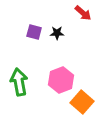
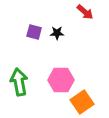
red arrow: moved 2 px right, 1 px up
pink hexagon: rotated 20 degrees clockwise
orange square: rotated 15 degrees clockwise
